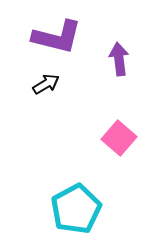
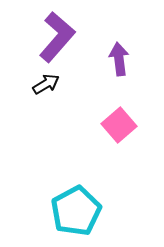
purple L-shape: rotated 63 degrees counterclockwise
pink square: moved 13 px up; rotated 8 degrees clockwise
cyan pentagon: moved 2 px down
